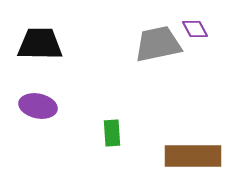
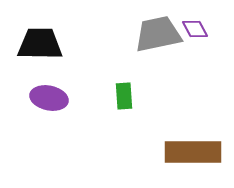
gray trapezoid: moved 10 px up
purple ellipse: moved 11 px right, 8 px up
green rectangle: moved 12 px right, 37 px up
brown rectangle: moved 4 px up
